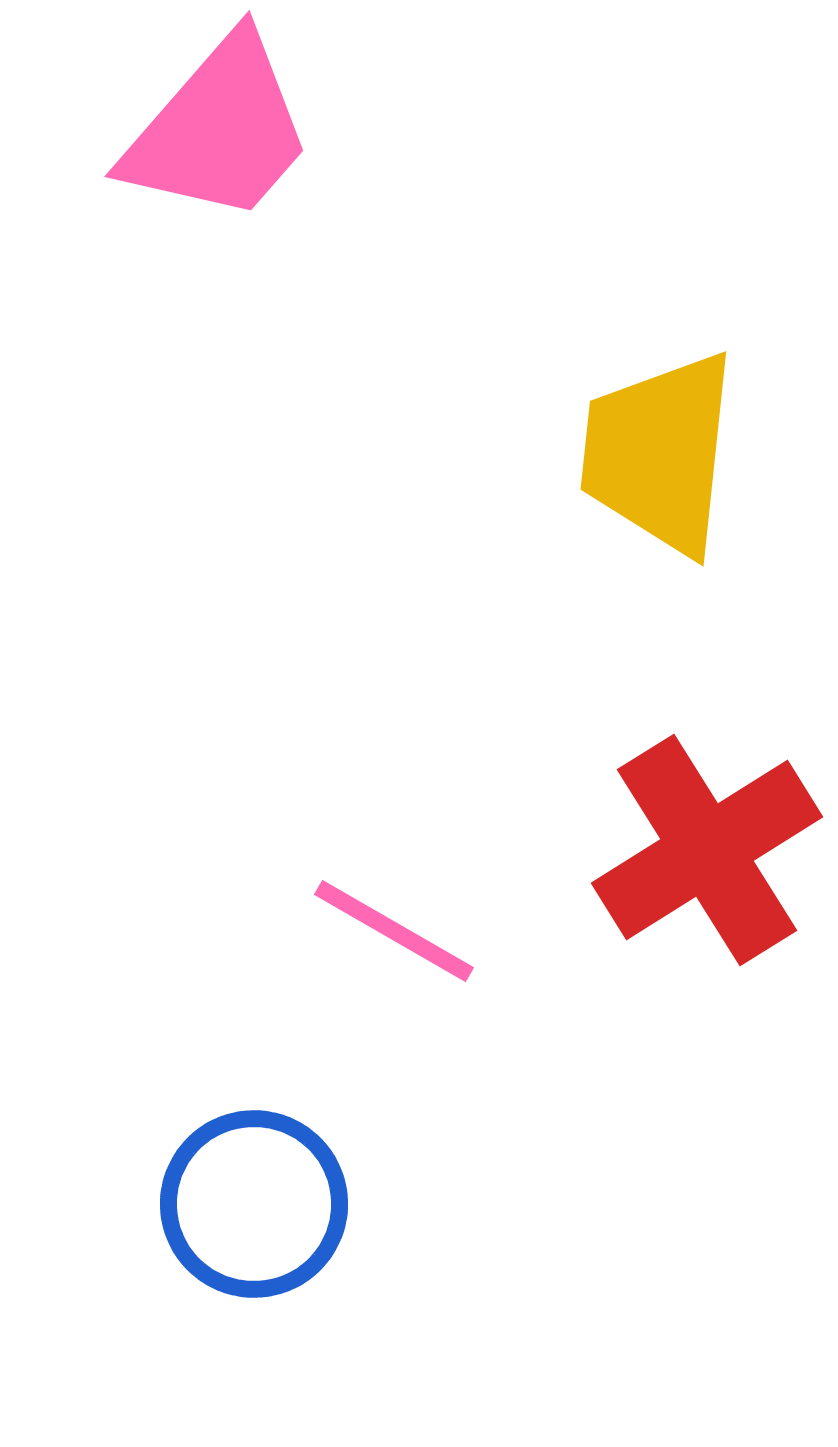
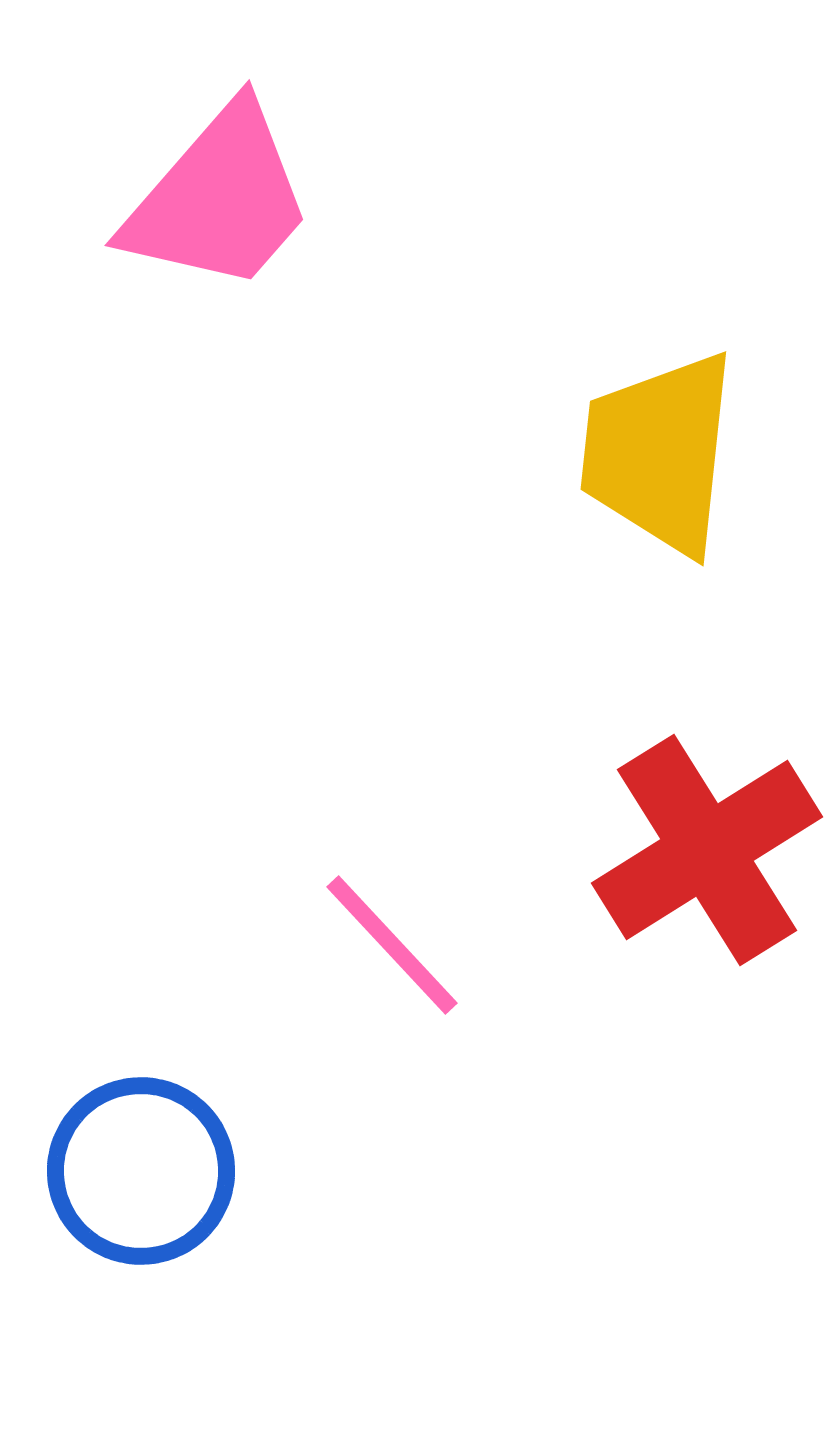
pink trapezoid: moved 69 px down
pink line: moved 2 px left, 14 px down; rotated 17 degrees clockwise
blue circle: moved 113 px left, 33 px up
